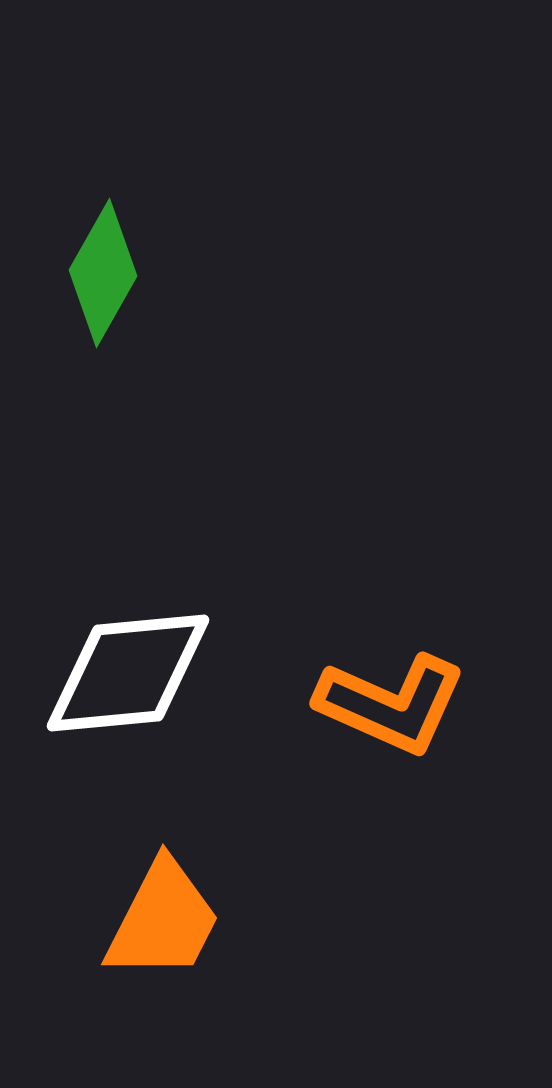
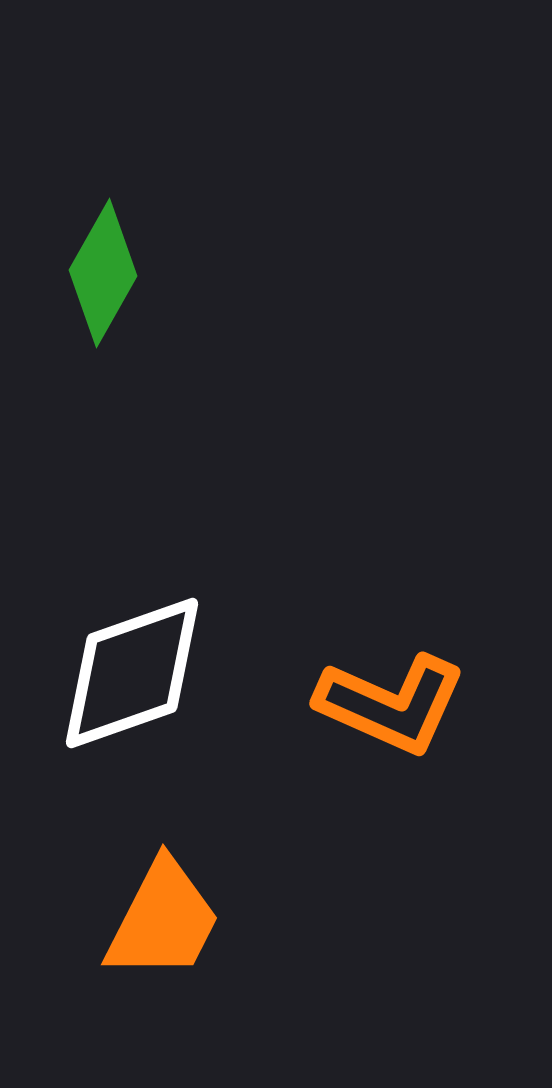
white diamond: moved 4 px right; rotated 14 degrees counterclockwise
